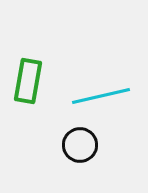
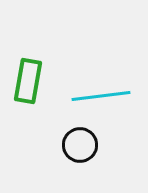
cyan line: rotated 6 degrees clockwise
